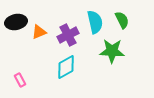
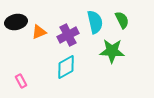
pink rectangle: moved 1 px right, 1 px down
